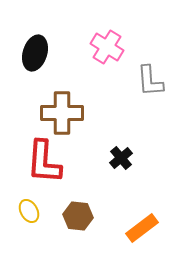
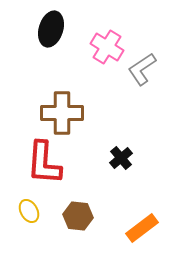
black ellipse: moved 16 px right, 24 px up
gray L-shape: moved 8 px left, 12 px up; rotated 60 degrees clockwise
red L-shape: moved 1 px down
